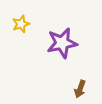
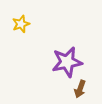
purple star: moved 5 px right, 19 px down
